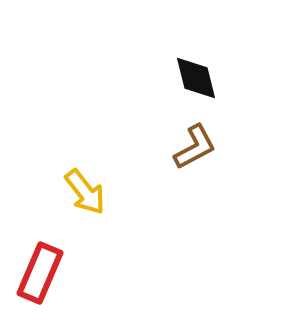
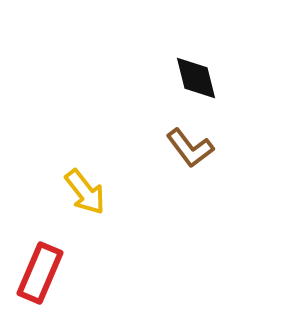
brown L-shape: moved 5 px left, 1 px down; rotated 81 degrees clockwise
